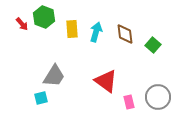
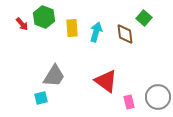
yellow rectangle: moved 1 px up
green square: moved 9 px left, 27 px up
